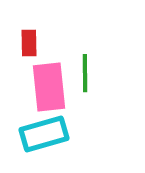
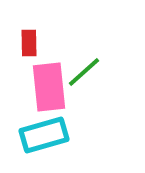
green line: moved 1 px left, 1 px up; rotated 48 degrees clockwise
cyan rectangle: moved 1 px down
